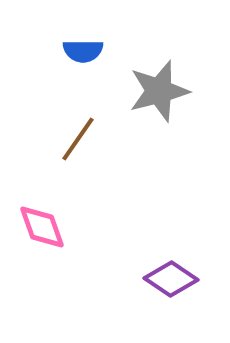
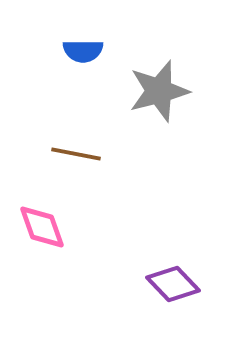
brown line: moved 2 px left, 15 px down; rotated 66 degrees clockwise
purple diamond: moved 2 px right, 5 px down; rotated 12 degrees clockwise
